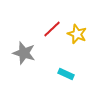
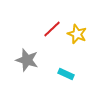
gray star: moved 3 px right, 7 px down
